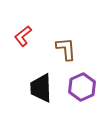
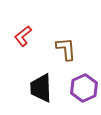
purple hexagon: moved 2 px right, 1 px down
